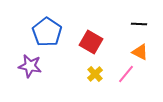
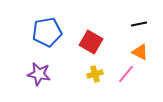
black line: rotated 14 degrees counterclockwise
blue pentagon: rotated 28 degrees clockwise
purple star: moved 9 px right, 8 px down
yellow cross: rotated 28 degrees clockwise
